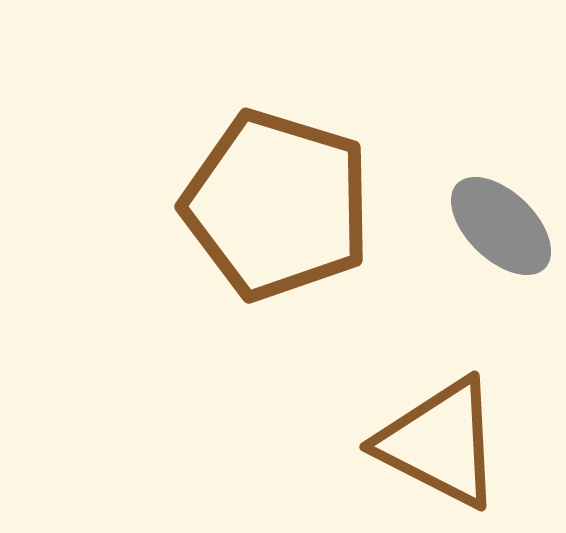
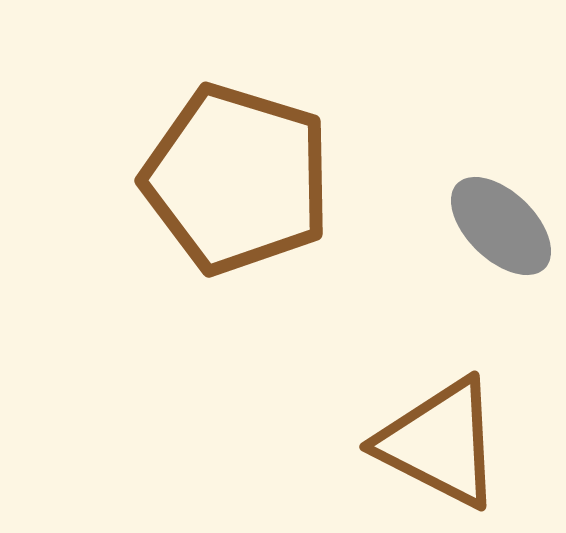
brown pentagon: moved 40 px left, 26 px up
